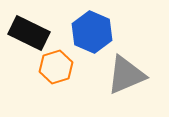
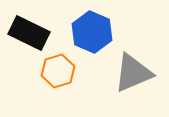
orange hexagon: moved 2 px right, 4 px down
gray triangle: moved 7 px right, 2 px up
